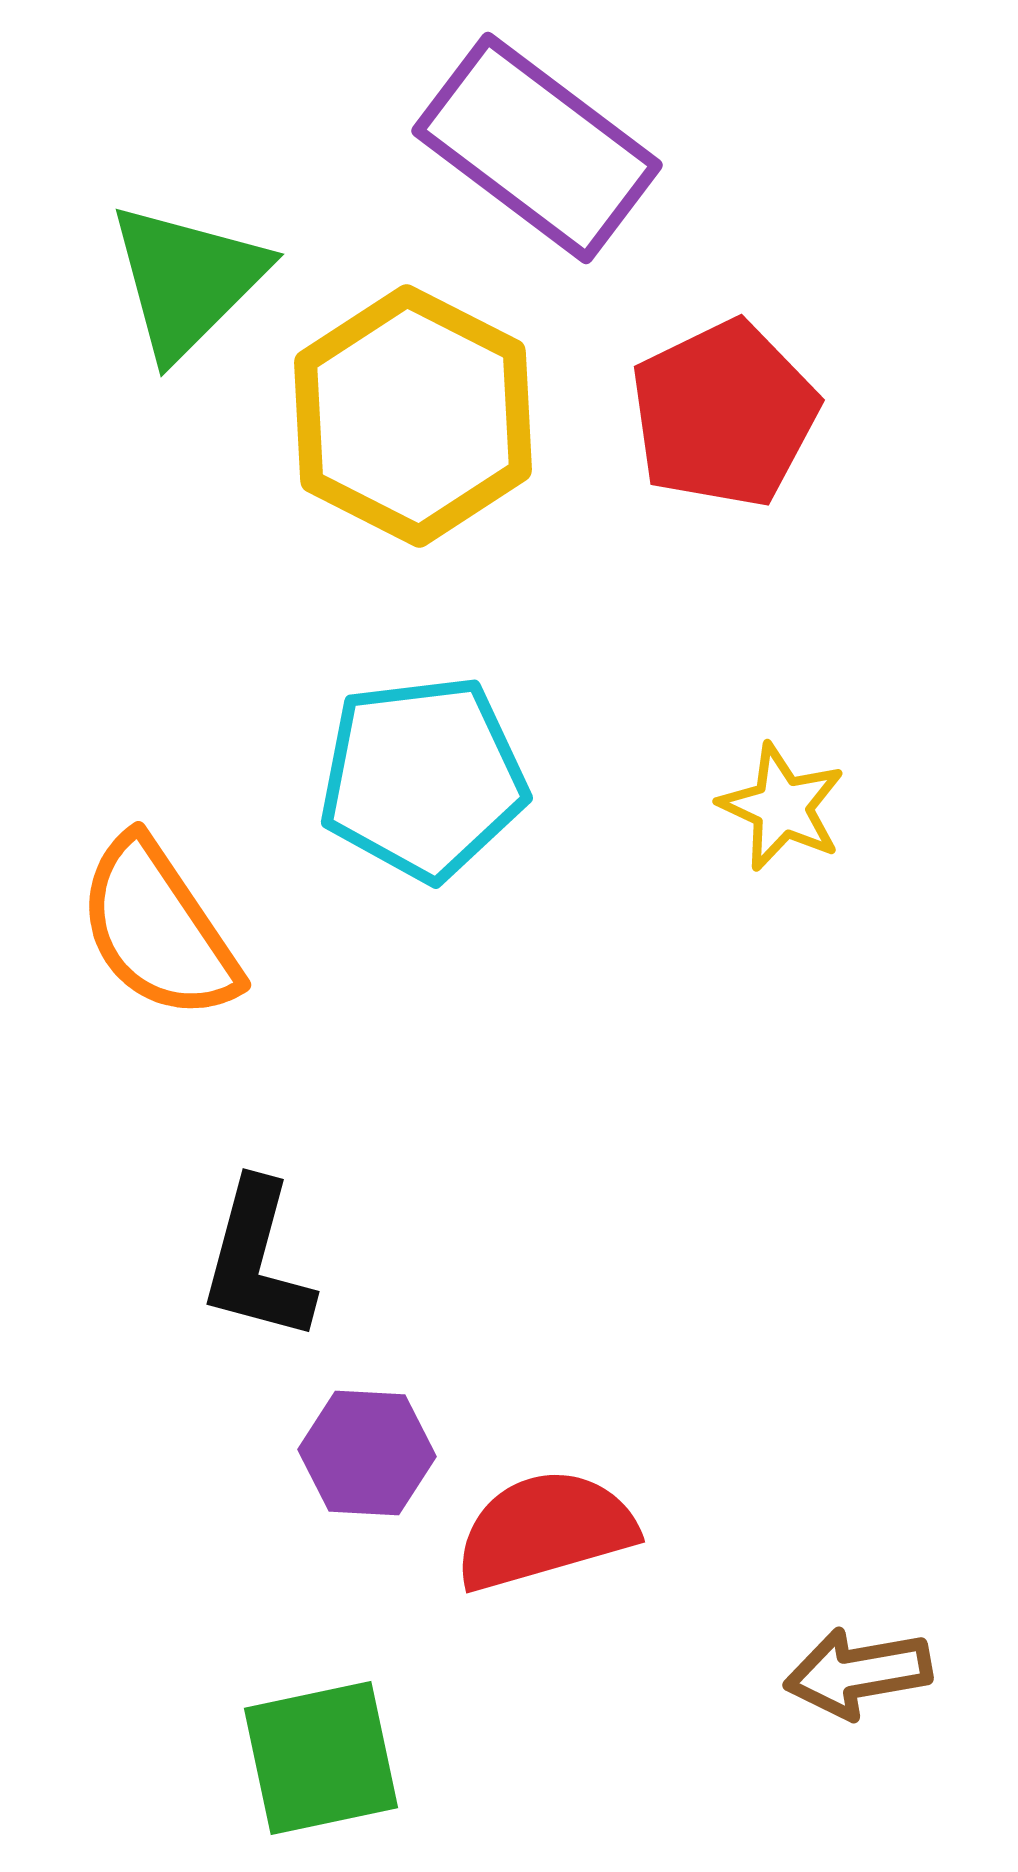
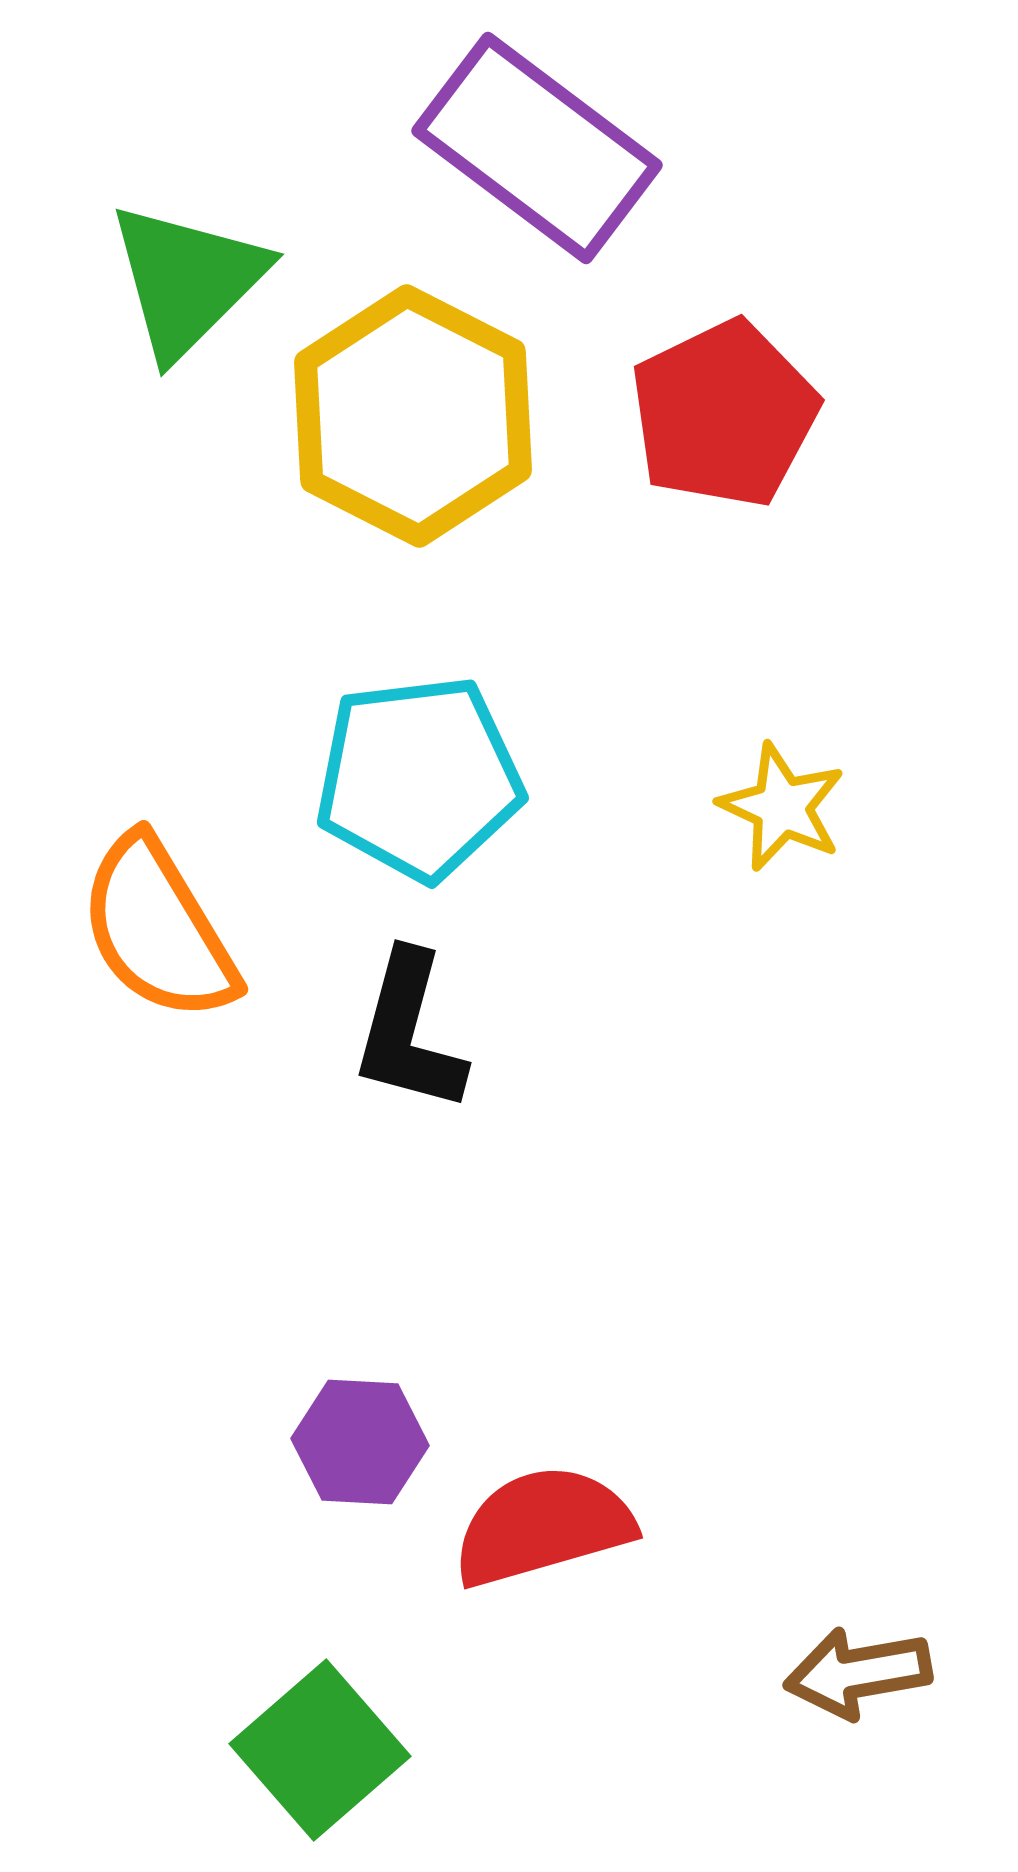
cyan pentagon: moved 4 px left
orange semicircle: rotated 3 degrees clockwise
black L-shape: moved 152 px right, 229 px up
purple hexagon: moved 7 px left, 11 px up
red semicircle: moved 2 px left, 4 px up
green square: moved 1 px left, 8 px up; rotated 29 degrees counterclockwise
